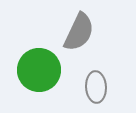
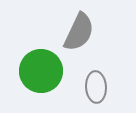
green circle: moved 2 px right, 1 px down
